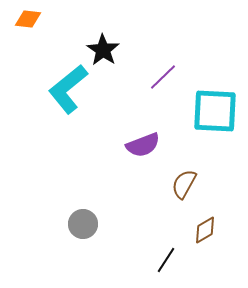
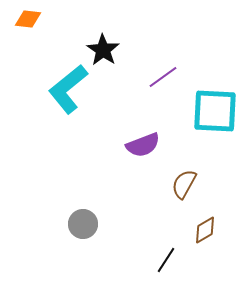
purple line: rotated 8 degrees clockwise
